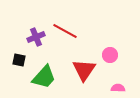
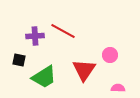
red line: moved 2 px left
purple cross: moved 1 px left, 1 px up; rotated 18 degrees clockwise
green trapezoid: rotated 16 degrees clockwise
